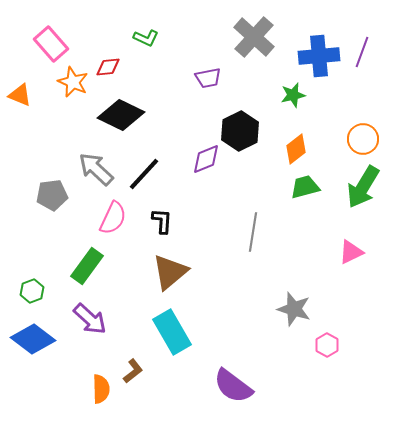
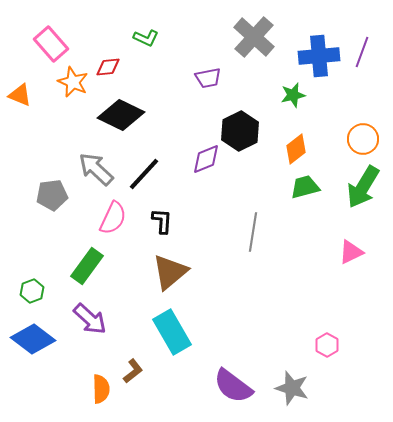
gray star: moved 2 px left, 79 px down
